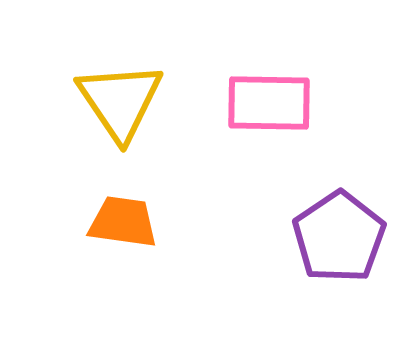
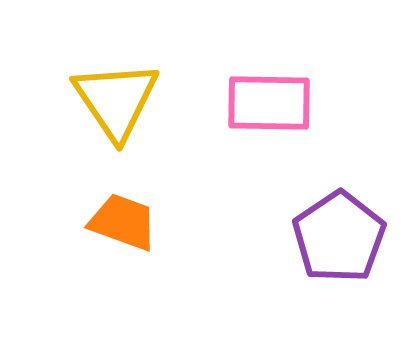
yellow triangle: moved 4 px left, 1 px up
orange trapezoid: rotated 12 degrees clockwise
